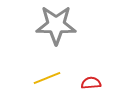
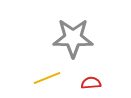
gray star: moved 17 px right, 13 px down
